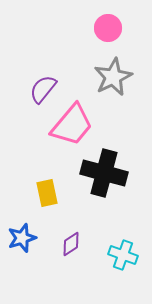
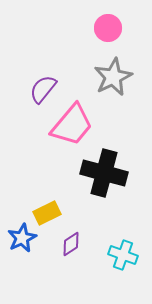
yellow rectangle: moved 20 px down; rotated 76 degrees clockwise
blue star: rotated 8 degrees counterclockwise
